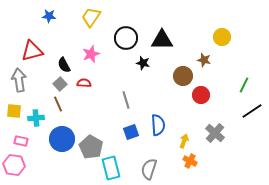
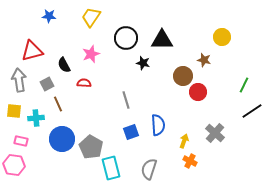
gray square: moved 13 px left; rotated 16 degrees clockwise
red circle: moved 3 px left, 3 px up
